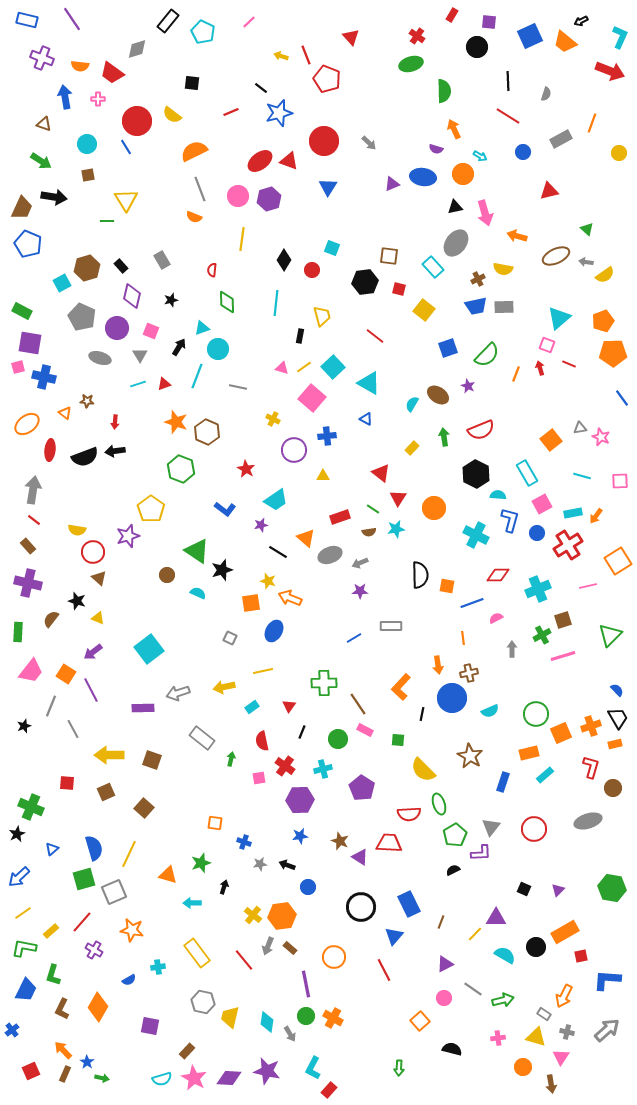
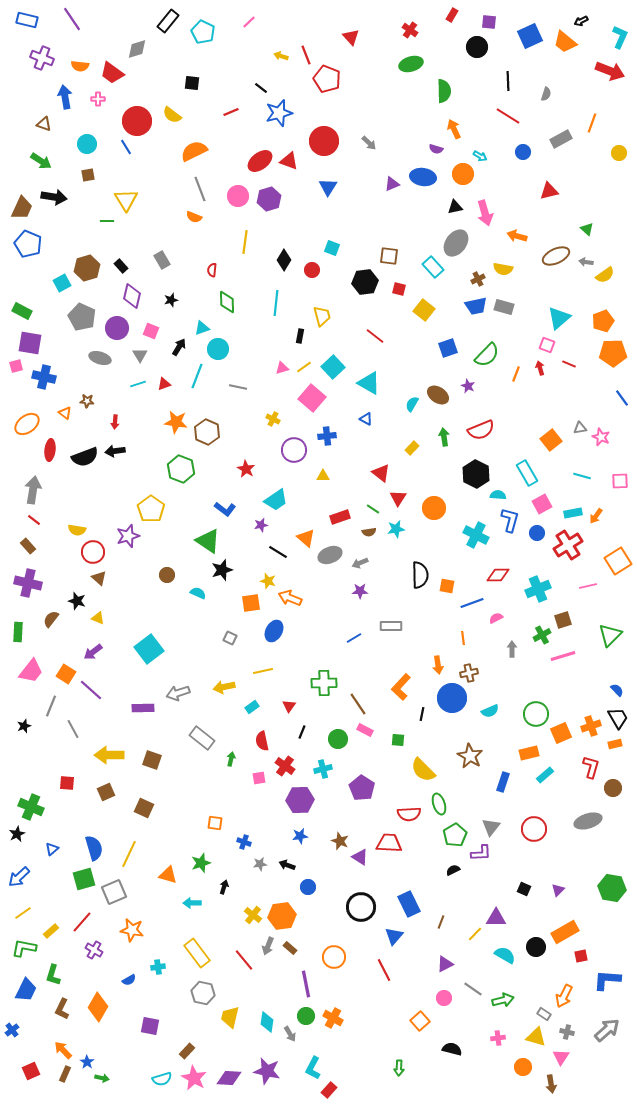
red cross at (417, 36): moved 7 px left, 6 px up
yellow line at (242, 239): moved 3 px right, 3 px down
gray rectangle at (504, 307): rotated 18 degrees clockwise
pink square at (18, 367): moved 2 px left, 1 px up
pink triangle at (282, 368): rotated 32 degrees counterclockwise
orange star at (176, 422): rotated 10 degrees counterclockwise
green triangle at (197, 551): moved 11 px right, 10 px up
purple line at (91, 690): rotated 20 degrees counterclockwise
brown square at (144, 808): rotated 18 degrees counterclockwise
gray hexagon at (203, 1002): moved 9 px up
